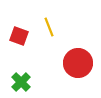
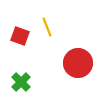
yellow line: moved 2 px left
red square: moved 1 px right
